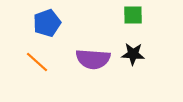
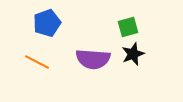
green square: moved 5 px left, 12 px down; rotated 15 degrees counterclockwise
black star: rotated 25 degrees counterclockwise
orange line: rotated 15 degrees counterclockwise
